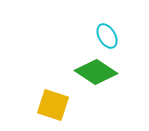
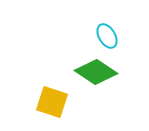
yellow square: moved 1 px left, 3 px up
